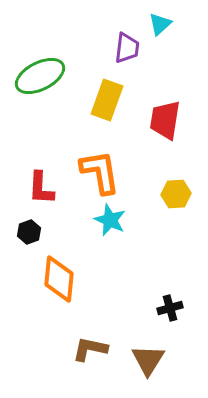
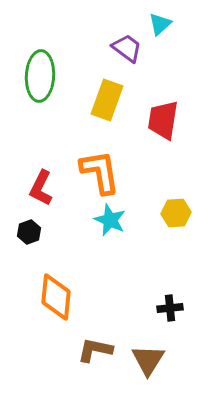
purple trapezoid: rotated 60 degrees counterclockwise
green ellipse: rotated 60 degrees counterclockwise
red trapezoid: moved 2 px left
red L-shape: rotated 24 degrees clockwise
yellow hexagon: moved 19 px down
orange diamond: moved 3 px left, 18 px down
black cross: rotated 10 degrees clockwise
brown L-shape: moved 5 px right, 1 px down
